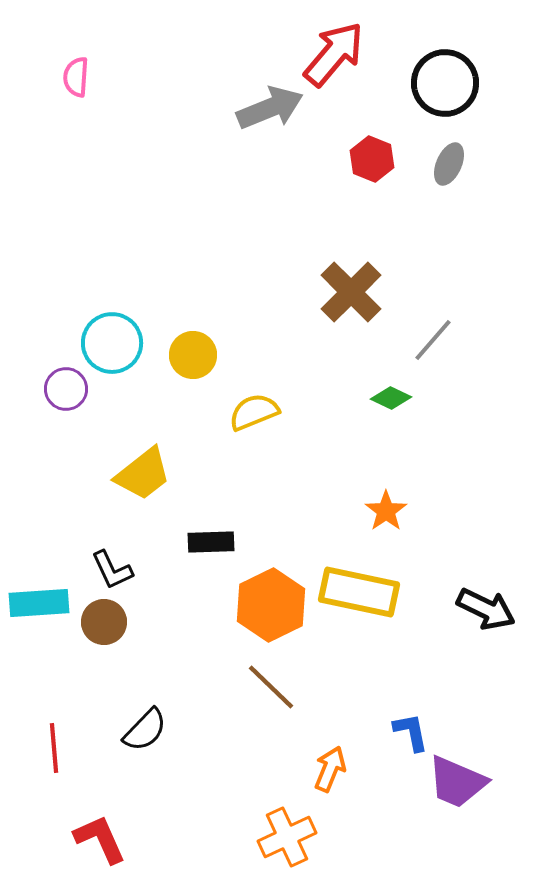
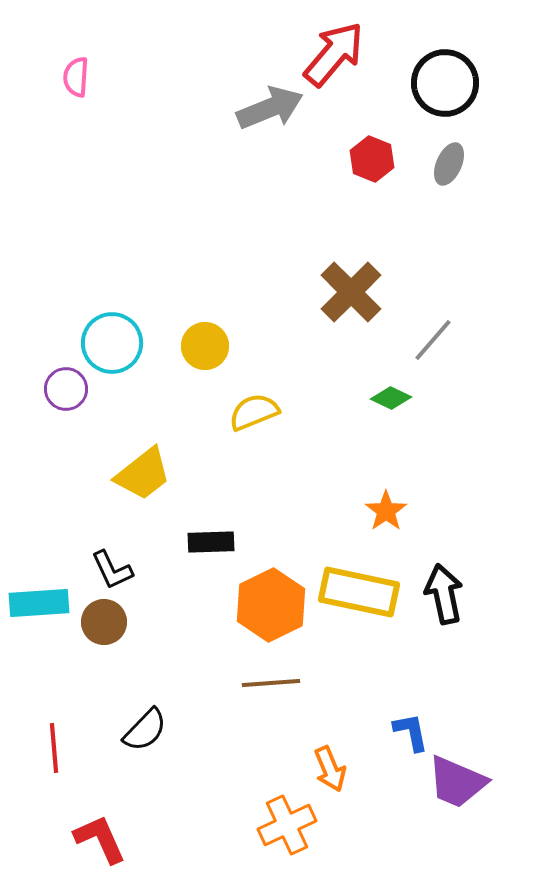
yellow circle: moved 12 px right, 9 px up
black arrow: moved 42 px left, 15 px up; rotated 128 degrees counterclockwise
brown line: moved 4 px up; rotated 48 degrees counterclockwise
orange arrow: rotated 135 degrees clockwise
orange cross: moved 12 px up
